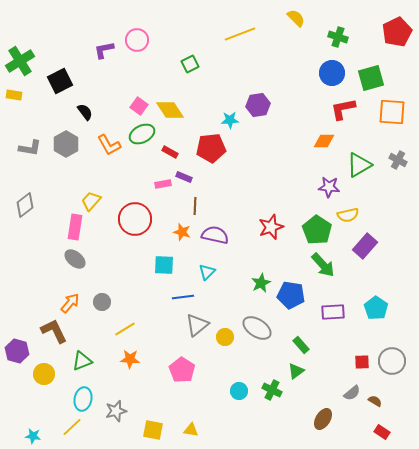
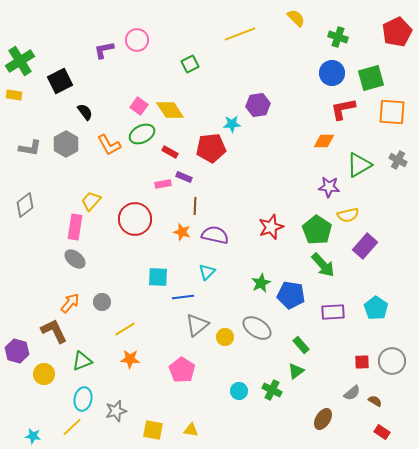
cyan star at (230, 120): moved 2 px right, 4 px down
cyan square at (164, 265): moved 6 px left, 12 px down
